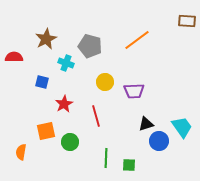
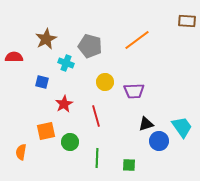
green line: moved 9 px left
